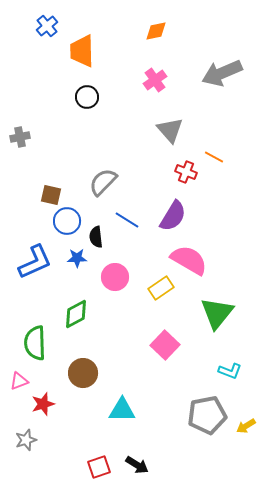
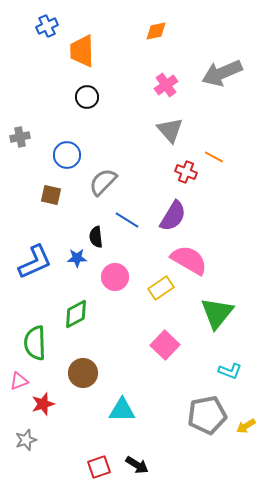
blue cross: rotated 15 degrees clockwise
pink cross: moved 11 px right, 5 px down
blue circle: moved 66 px up
